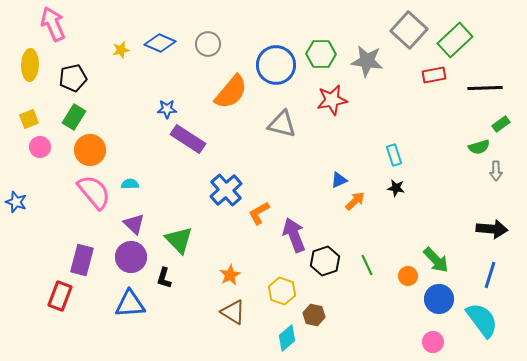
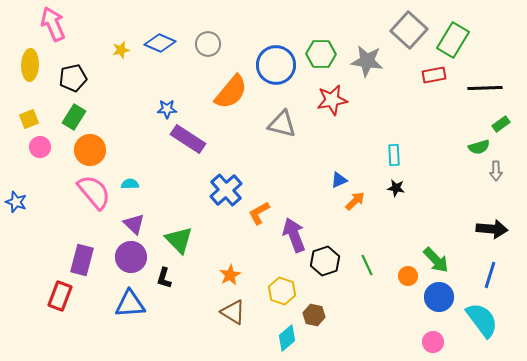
green rectangle at (455, 40): moved 2 px left; rotated 16 degrees counterclockwise
cyan rectangle at (394, 155): rotated 15 degrees clockwise
blue circle at (439, 299): moved 2 px up
